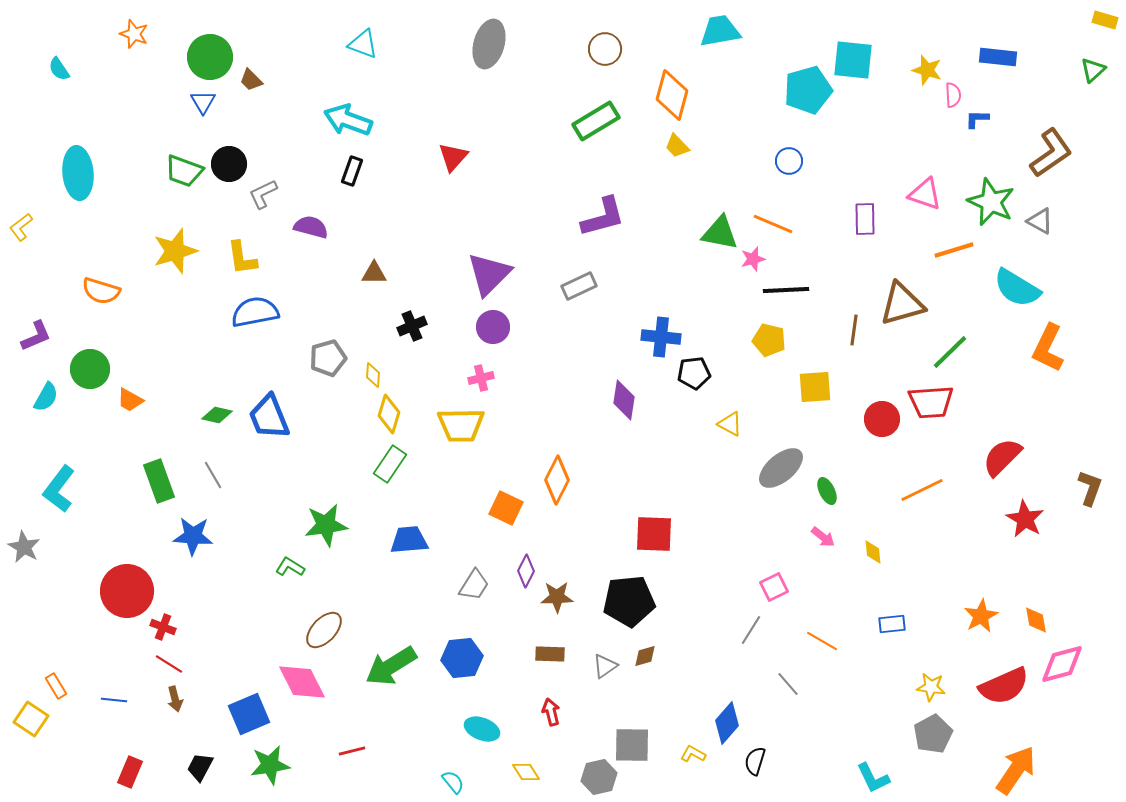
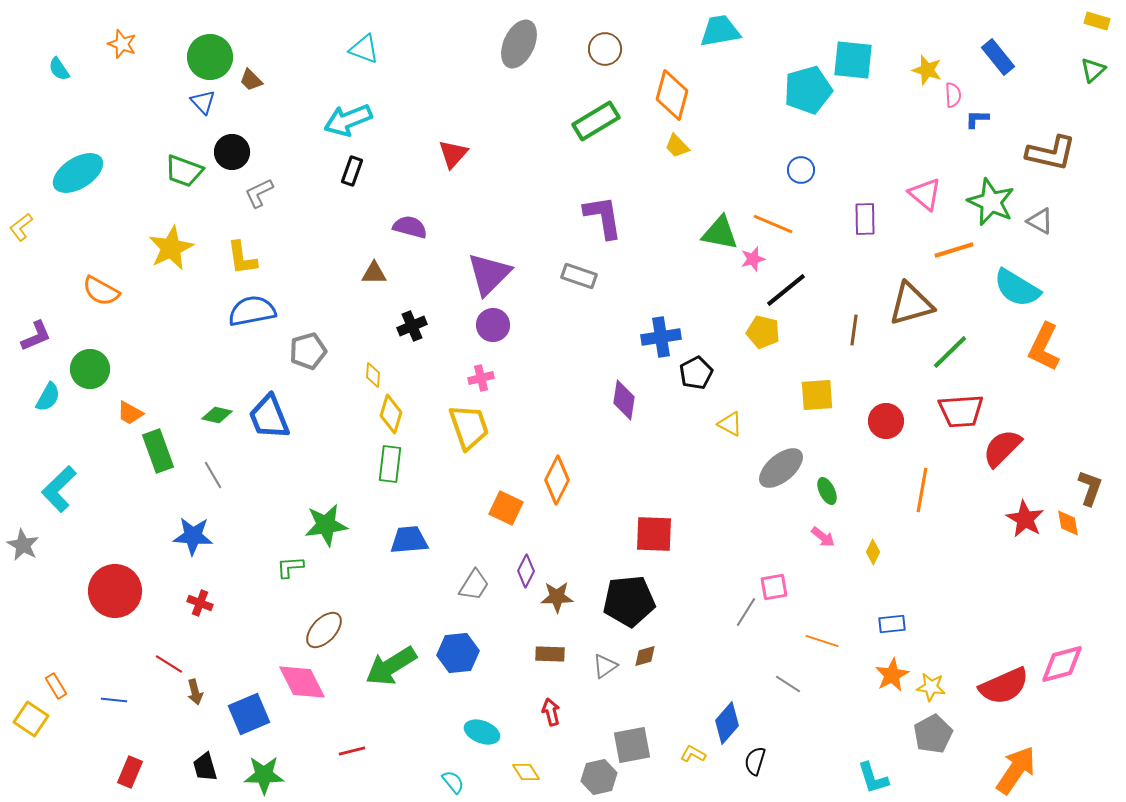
yellow rectangle at (1105, 20): moved 8 px left, 1 px down
orange star at (134, 34): moved 12 px left, 10 px down
cyan triangle at (363, 44): moved 1 px right, 5 px down
gray ellipse at (489, 44): moved 30 px right; rotated 9 degrees clockwise
blue rectangle at (998, 57): rotated 45 degrees clockwise
blue triangle at (203, 102): rotated 12 degrees counterclockwise
cyan arrow at (348, 120): rotated 42 degrees counterclockwise
brown L-shape at (1051, 153): rotated 48 degrees clockwise
red triangle at (453, 157): moved 3 px up
blue circle at (789, 161): moved 12 px right, 9 px down
black circle at (229, 164): moved 3 px right, 12 px up
cyan ellipse at (78, 173): rotated 63 degrees clockwise
gray L-shape at (263, 194): moved 4 px left, 1 px up
pink triangle at (925, 194): rotated 21 degrees clockwise
purple L-shape at (603, 217): rotated 84 degrees counterclockwise
purple semicircle at (311, 227): moved 99 px right
yellow star at (175, 251): moved 4 px left, 3 px up; rotated 9 degrees counterclockwise
gray rectangle at (579, 286): moved 10 px up; rotated 44 degrees clockwise
black line at (786, 290): rotated 36 degrees counterclockwise
orange semicircle at (101, 291): rotated 12 degrees clockwise
brown triangle at (902, 304): moved 9 px right
blue semicircle at (255, 312): moved 3 px left, 1 px up
purple circle at (493, 327): moved 2 px up
blue cross at (661, 337): rotated 15 degrees counterclockwise
yellow pentagon at (769, 340): moved 6 px left, 8 px up
orange L-shape at (1048, 348): moved 4 px left, 1 px up
gray pentagon at (328, 358): moved 20 px left, 7 px up
black pentagon at (694, 373): moved 2 px right; rotated 20 degrees counterclockwise
yellow square at (815, 387): moved 2 px right, 8 px down
cyan semicircle at (46, 397): moved 2 px right
orange trapezoid at (130, 400): moved 13 px down
red trapezoid at (931, 402): moved 30 px right, 9 px down
yellow diamond at (389, 414): moved 2 px right
red circle at (882, 419): moved 4 px right, 2 px down
yellow trapezoid at (461, 425): moved 8 px right, 2 px down; rotated 108 degrees counterclockwise
red semicircle at (1002, 457): moved 9 px up
green rectangle at (390, 464): rotated 27 degrees counterclockwise
green rectangle at (159, 481): moved 1 px left, 30 px up
cyan L-shape at (59, 489): rotated 9 degrees clockwise
orange line at (922, 490): rotated 54 degrees counterclockwise
gray star at (24, 547): moved 1 px left, 2 px up
yellow diamond at (873, 552): rotated 30 degrees clockwise
green L-shape at (290, 567): rotated 36 degrees counterclockwise
pink square at (774, 587): rotated 16 degrees clockwise
red circle at (127, 591): moved 12 px left
orange star at (981, 616): moved 89 px left, 59 px down
orange diamond at (1036, 620): moved 32 px right, 97 px up
red cross at (163, 627): moved 37 px right, 24 px up
gray line at (751, 630): moved 5 px left, 18 px up
orange line at (822, 641): rotated 12 degrees counterclockwise
blue hexagon at (462, 658): moved 4 px left, 5 px up
gray line at (788, 684): rotated 16 degrees counterclockwise
brown arrow at (175, 699): moved 20 px right, 7 px up
cyan ellipse at (482, 729): moved 3 px down
gray square at (632, 745): rotated 12 degrees counterclockwise
green star at (270, 765): moved 6 px left, 10 px down; rotated 9 degrees clockwise
black trapezoid at (200, 767): moved 5 px right; rotated 44 degrees counterclockwise
cyan L-shape at (873, 778): rotated 9 degrees clockwise
